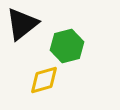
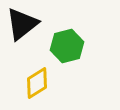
yellow diamond: moved 7 px left, 3 px down; rotated 16 degrees counterclockwise
